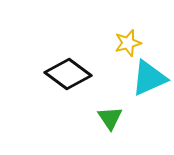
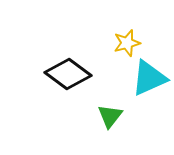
yellow star: moved 1 px left
green triangle: moved 2 px up; rotated 12 degrees clockwise
